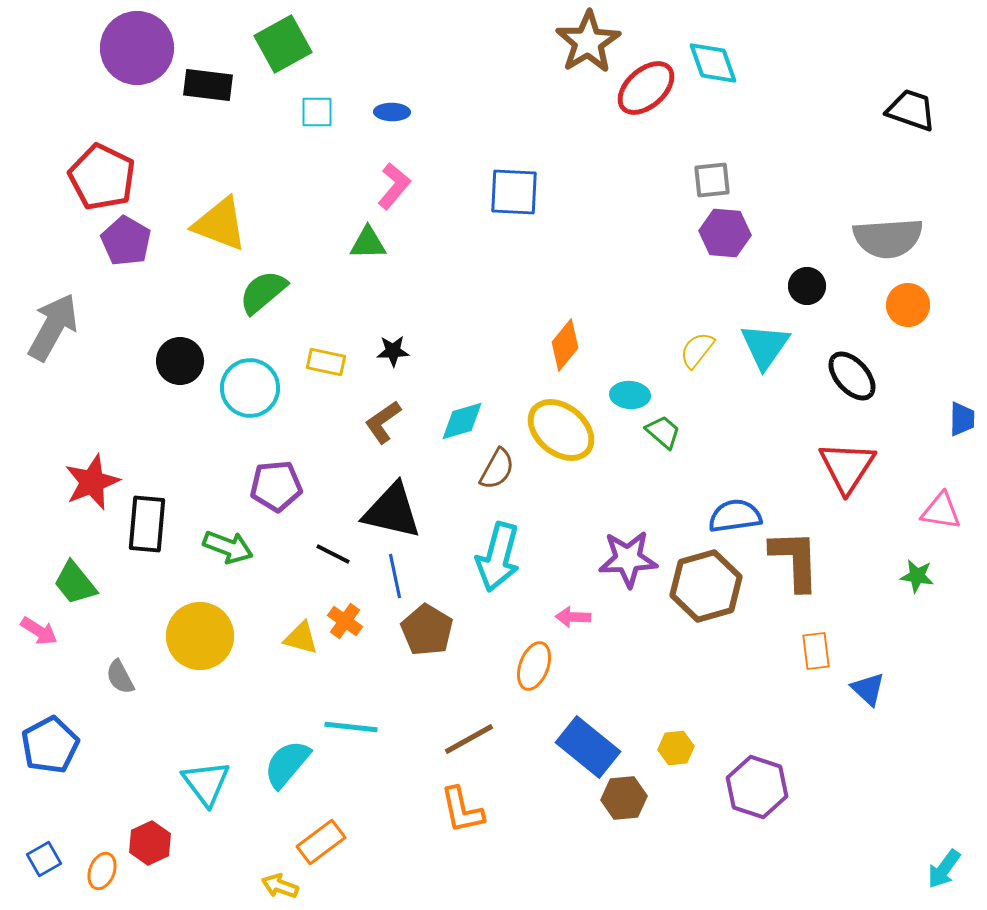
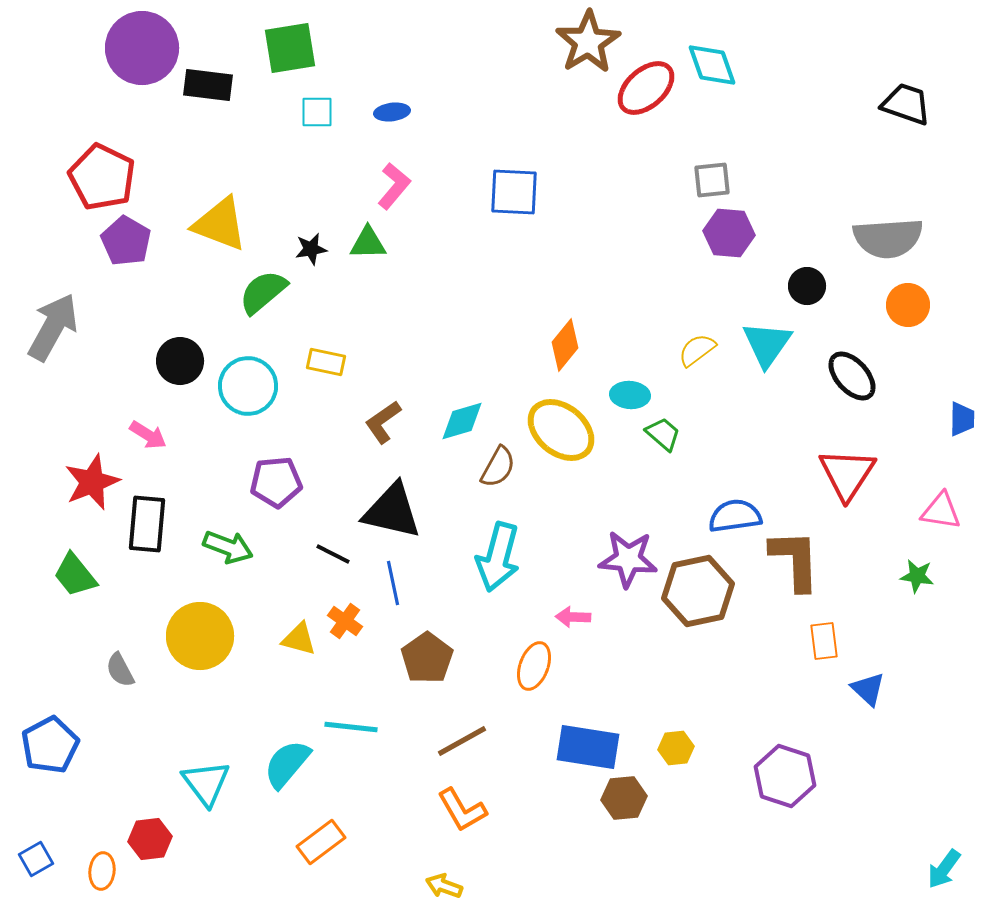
green square at (283, 44): moved 7 px right, 4 px down; rotated 20 degrees clockwise
purple circle at (137, 48): moved 5 px right
cyan diamond at (713, 63): moved 1 px left, 2 px down
black trapezoid at (911, 110): moved 5 px left, 6 px up
blue ellipse at (392, 112): rotated 8 degrees counterclockwise
purple hexagon at (725, 233): moved 4 px right
cyan triangle at (765, 346): moved 2 px right, 2 px up
yellow semicircle at (697, 350): rotated 15 degrees clockwise
black star at (393, 351): moved 82 px left, 102 px up; rotated 8 degrees counterclockwise
cyan circle at (250, 388): moved 2 px left, 2 px up
green trapezoid at (663, 432): moved 2 px down
red triangle at (847, 467): moved 7 px down
brown semicircle at (497, 469): moved 1 px right, 2 px up
purple pentagon at (276, 486): moved 4 px up
purple star at (628, 559): rotated 8 degrees clockwise
blue line at (395, 576): moved 2 px left, 7 px down
green trapezoid at (75, 583): moved 8 px up
brown hexagon at (706, 586): moved 8 px left, 5 px down; rotated 4 degrees clockwise
brown pentagon at (427, 630): moved 28 px down; rotated 6 degrees clockwise
pink arrow at (39, 631): moved 109 px right, 196 px up
yellow triangle at (301, 638): moved 2 px left, 1 px down
orange rectangle at (816, 651): moved 8 px right, 10 px up
gray semicircle at (120, 677): moved 7 px up
brown line at (469, 739): moved 7 px left, 2 px down
blue rectangle at (588, 747): rotated 30 degrees counterclockwise
purple hexagon at (757, 787): moved 28 px right, 11 px up
orange L-shape at (462, 810): rotated 18 degrees counterclockwise
red hexagon at (150, 843): moved 4 px up; rotated 18 degrees clockwise
blue square at (44, 859): moved 8 px left
orange ellipse at (102, 871): rotated 15 degrees counterclockwise
yellow arrow at (280, 886): moved 164 px right
